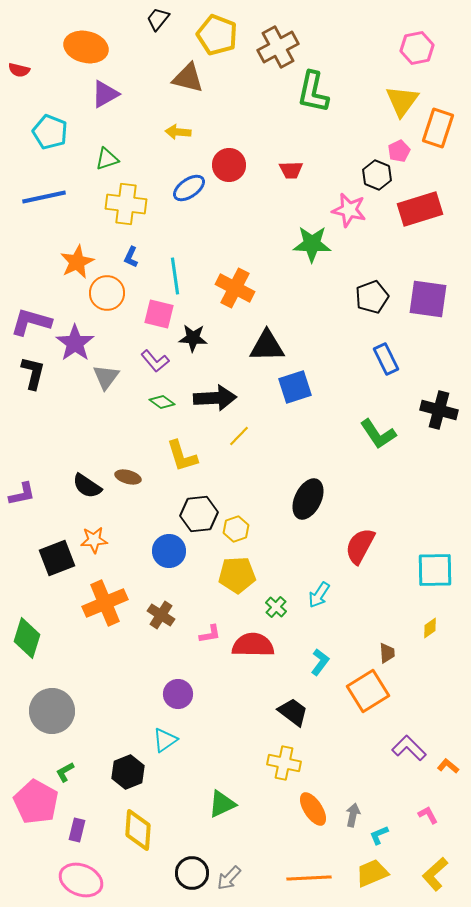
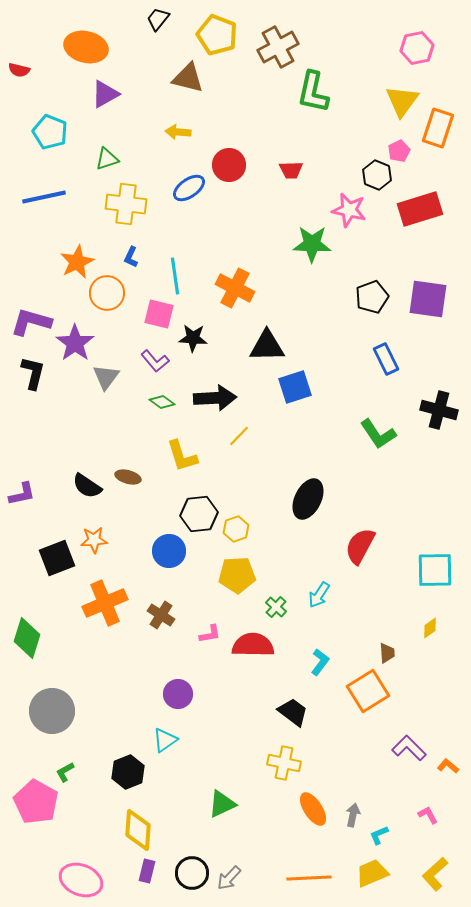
purple rectangle at (77, 830): moved 70 px right, 41 px down
